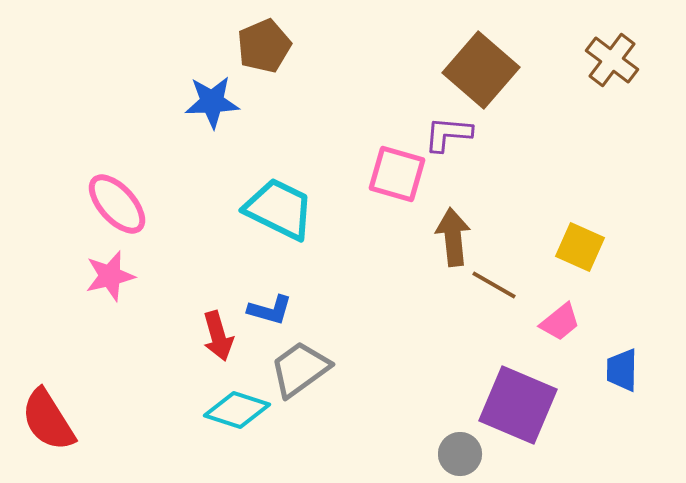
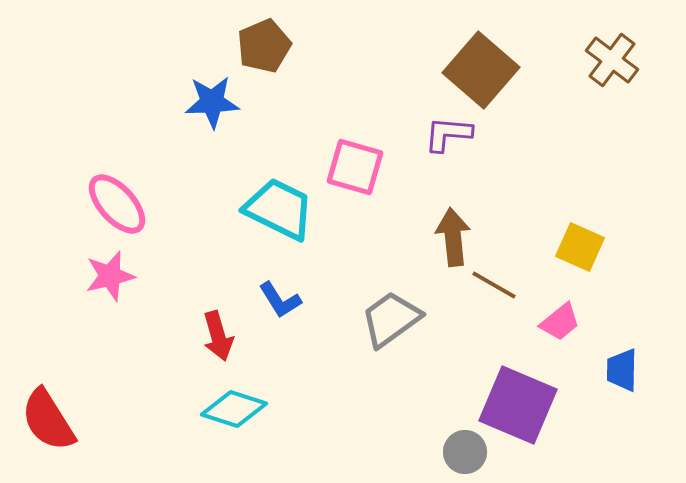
pink square: moved 42 px left, 7 px up
blue L-shape: moved 10 px right, 10 px up; rotated 42 degrees clockwise
gray trapezoid: moved 91 px right, 50 px up
cyan diamond: moved 3 px left, 1 px up
gray circle: moved 5 px right, 2 px up
